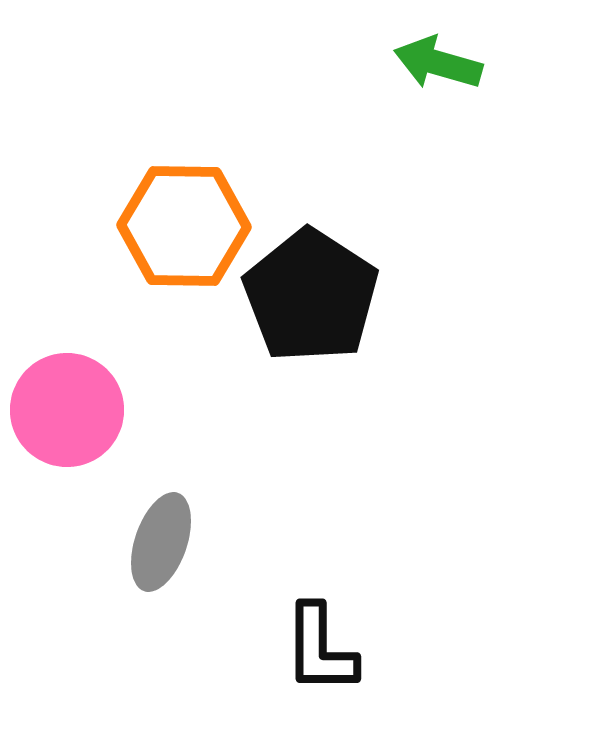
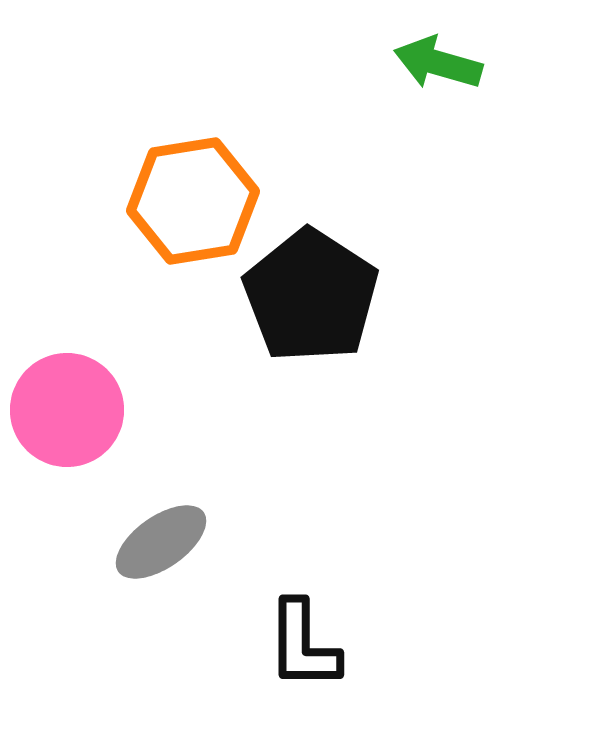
orange hexagon: moved 9 px right, 25 px up; rotated 10 degrees counterclockwise
gray ellipse: rotated 36 degrees clockwise
black L-shape: moved 17 px left, 4 px up
